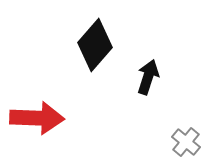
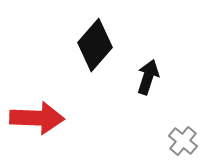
gray cross: moved 3 px left, 1 px up
